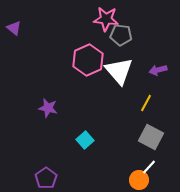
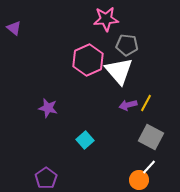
pink star: rotated 10 degrees counterclockwise
gray pentagon: moved 6 px right, 10 px down
purple arrow: moved 30 px left, 35 px down
